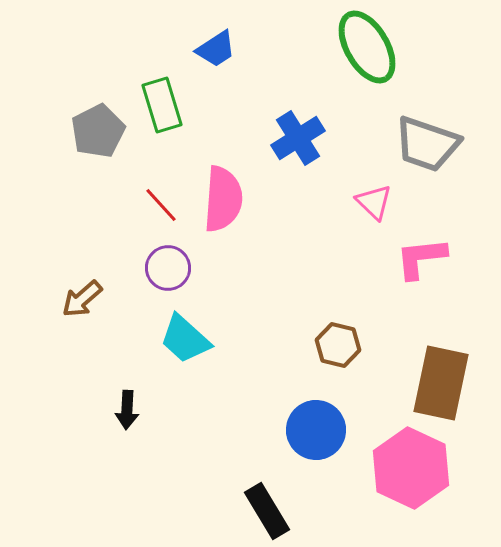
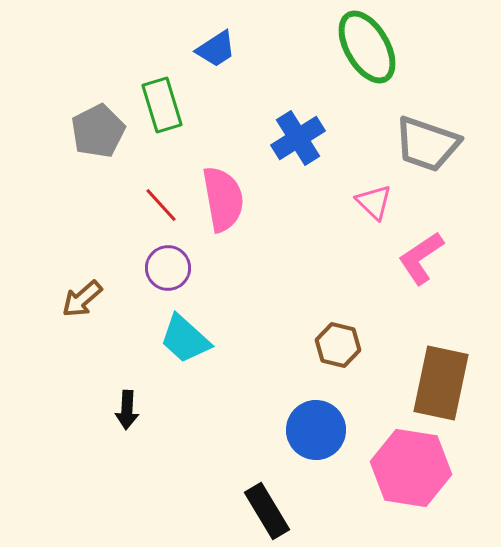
pink semicircle: rotated 14 degrees counterclockwise
pink L-shape: rotated 28 degrees counterclockwise
pink hexagon: rotated 16 degrees counterclockwise
